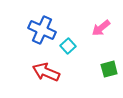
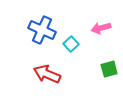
pink arrow: rotated 24 degrees clockwise
cyan square: moved 3 px right, 2 px up
red arrow: moved 1 px right, 2 px down
